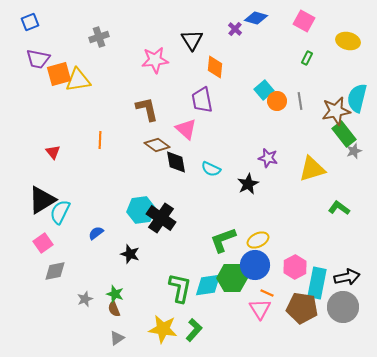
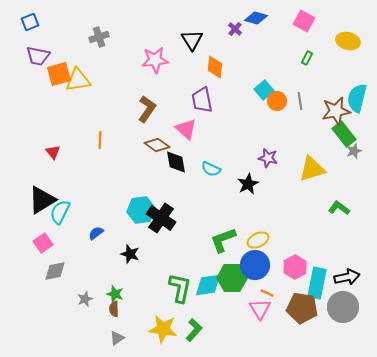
purple trapezoid at (38, 59): moved 3 px up
brown L-shape at (147, 109): rotated 48 degrees clockwise
brown semicircle at (114, 309): rotated 21 degrees clockwise
